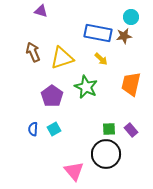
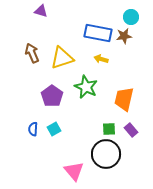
brown arrow: moved 1 px left, 1 px down
yellow arrow: rotated 152 degrees clockwise
orange trapezoid: moved 7 px left, 15 px down
